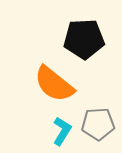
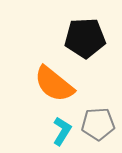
black pentagon: moved 1 px right, 1 px up
